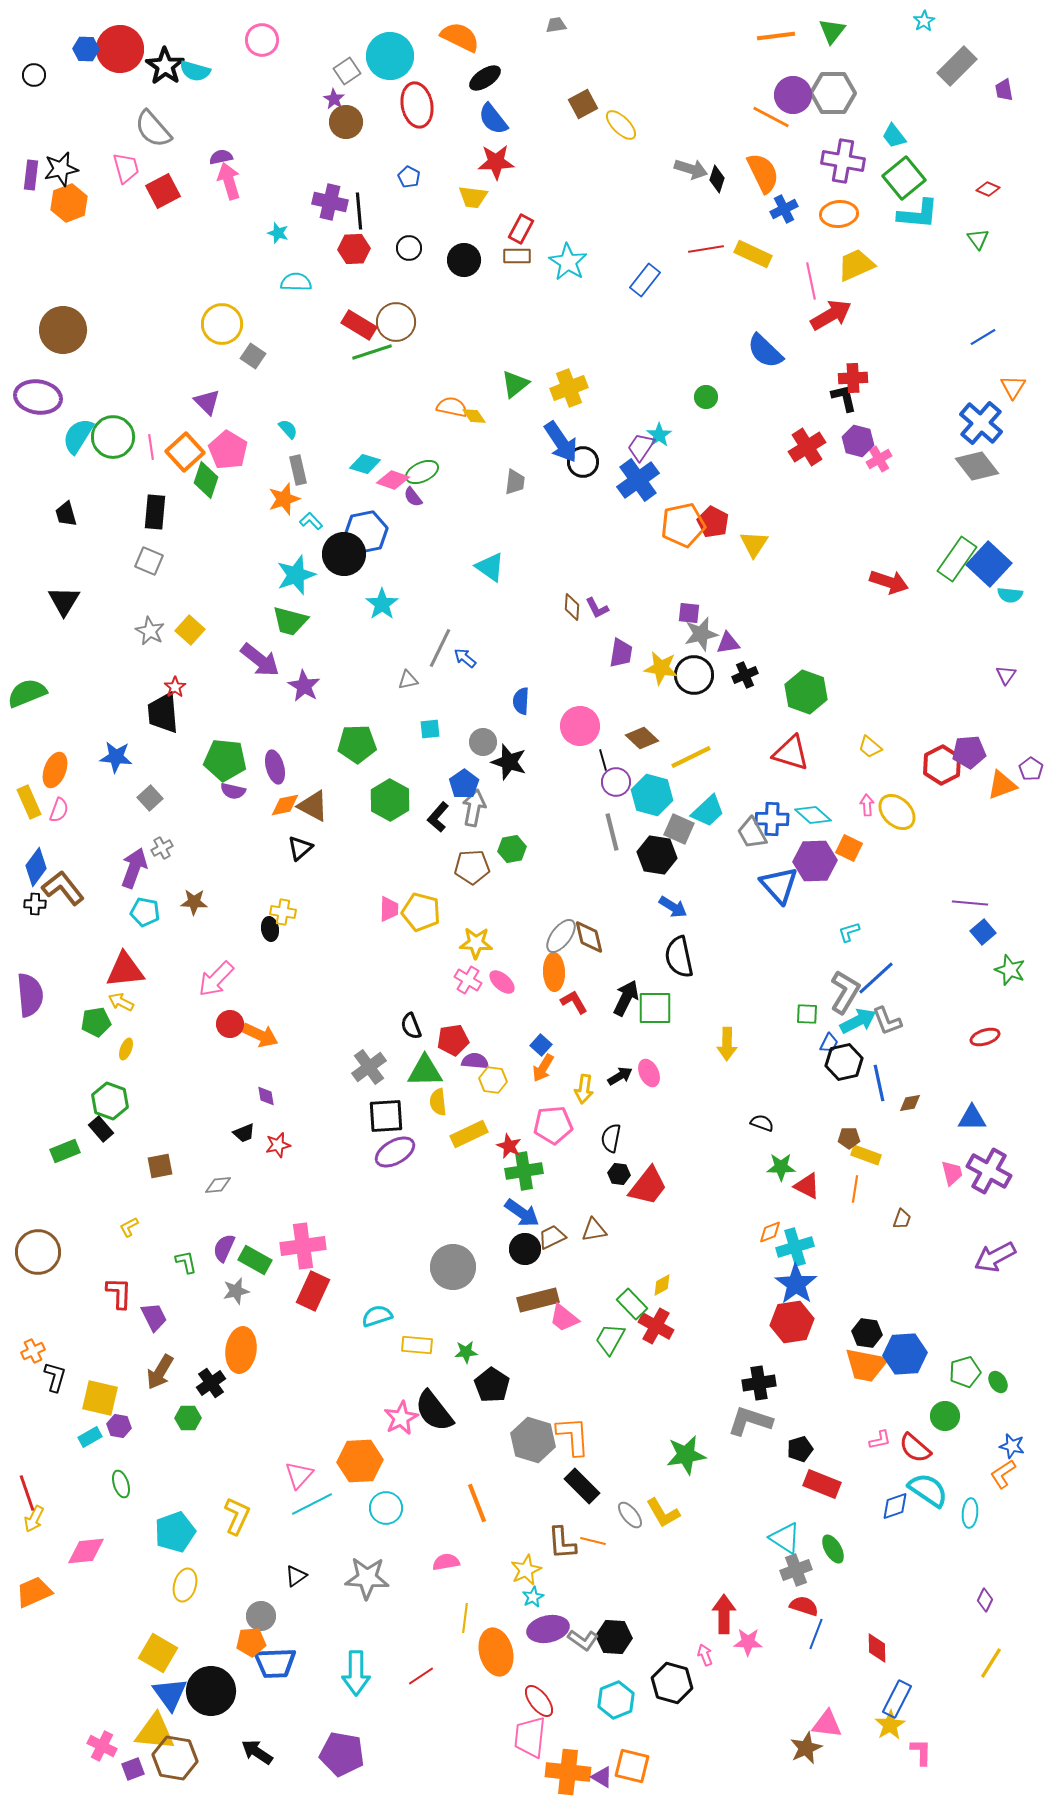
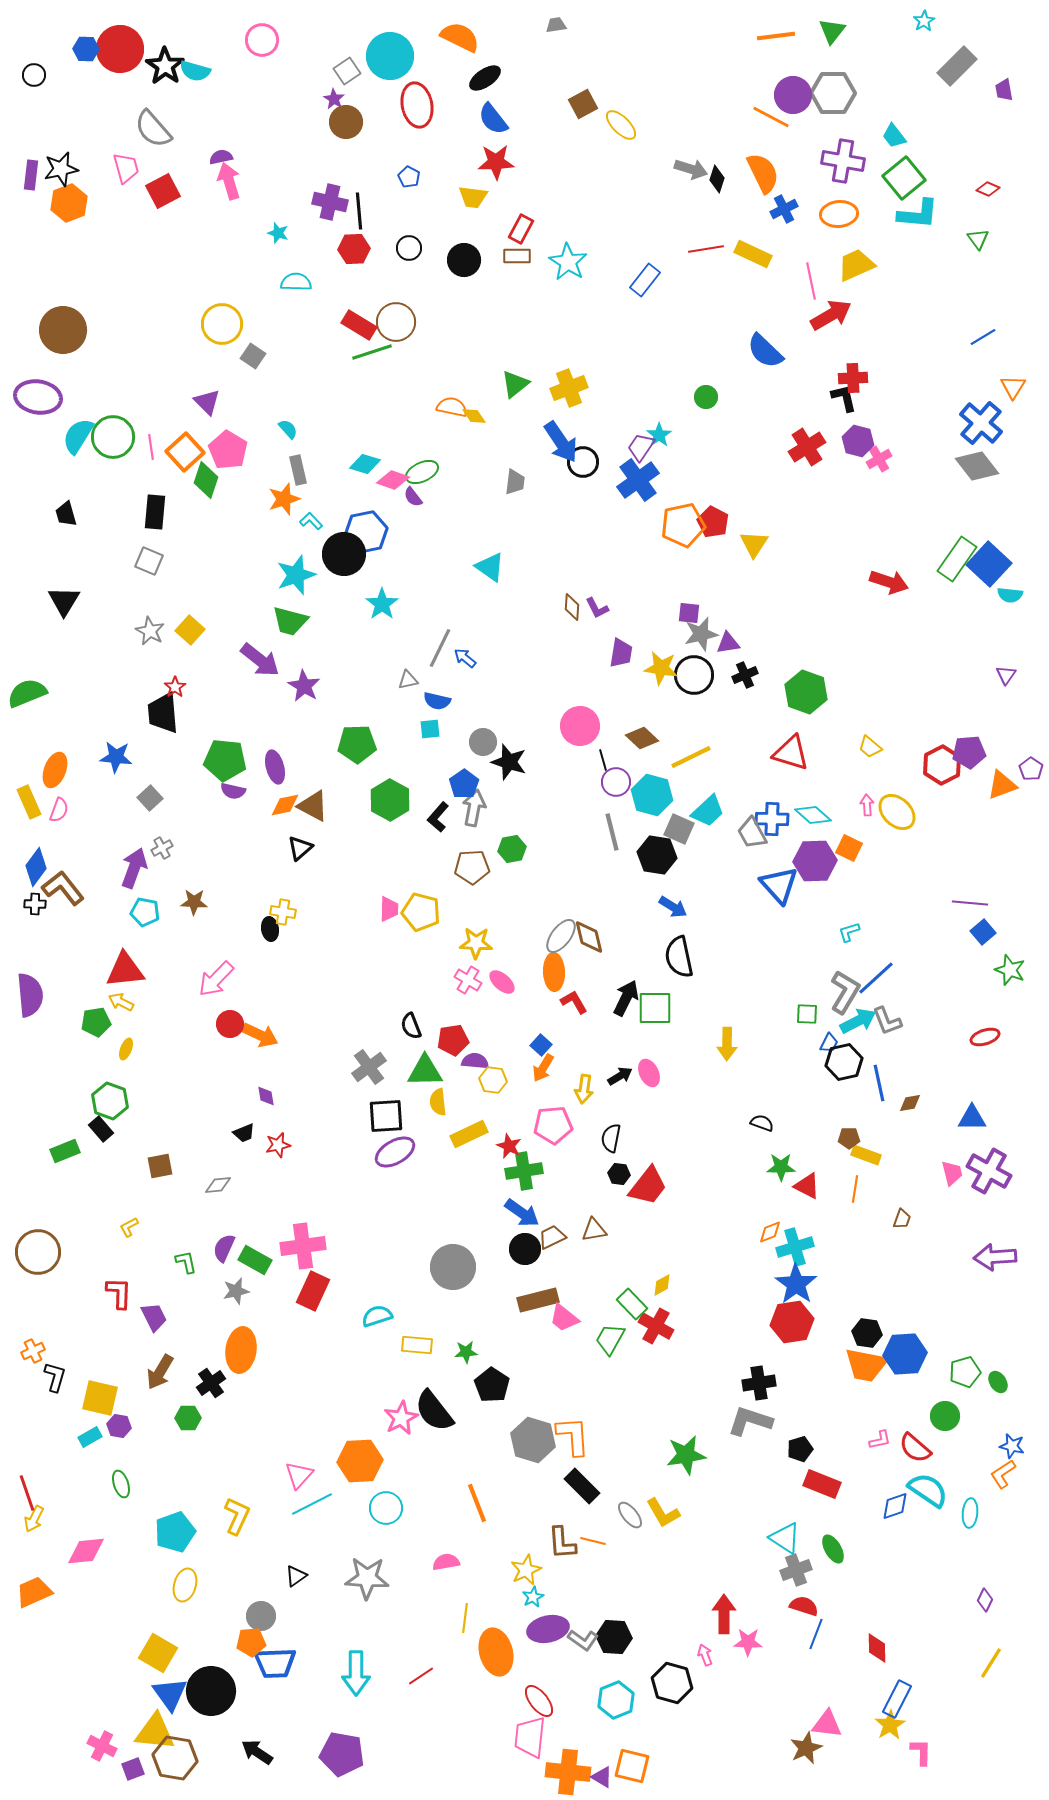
blue semicircle at (521, 701): moved 84 px left; rotated 80 degrees counterclockwise
purple arrow at (995, 1257): rotated 24 degrees clockwise
